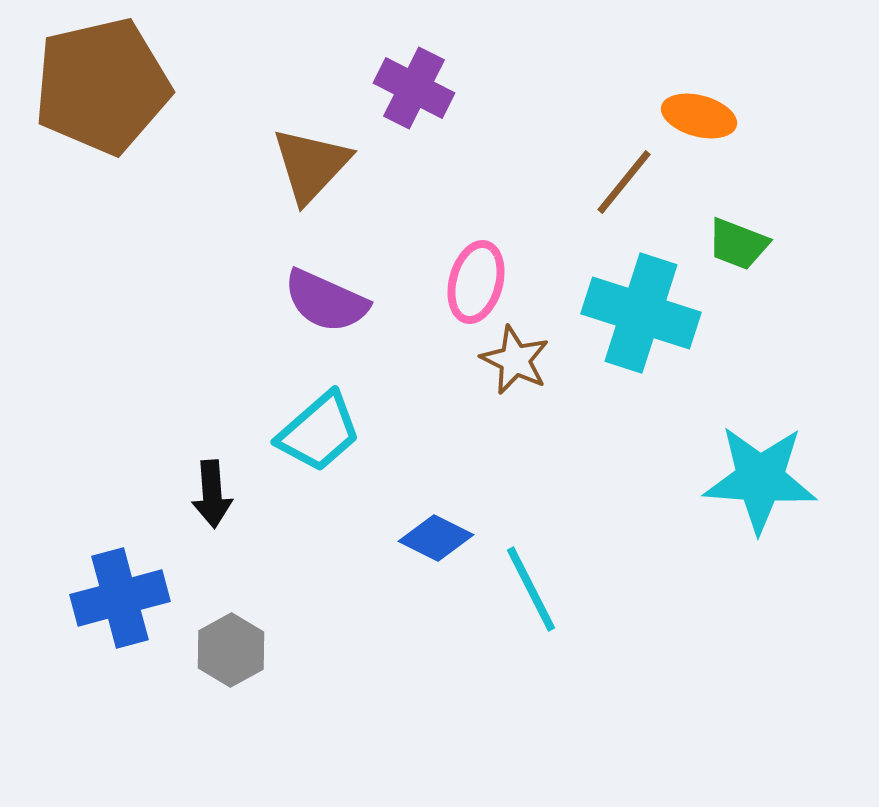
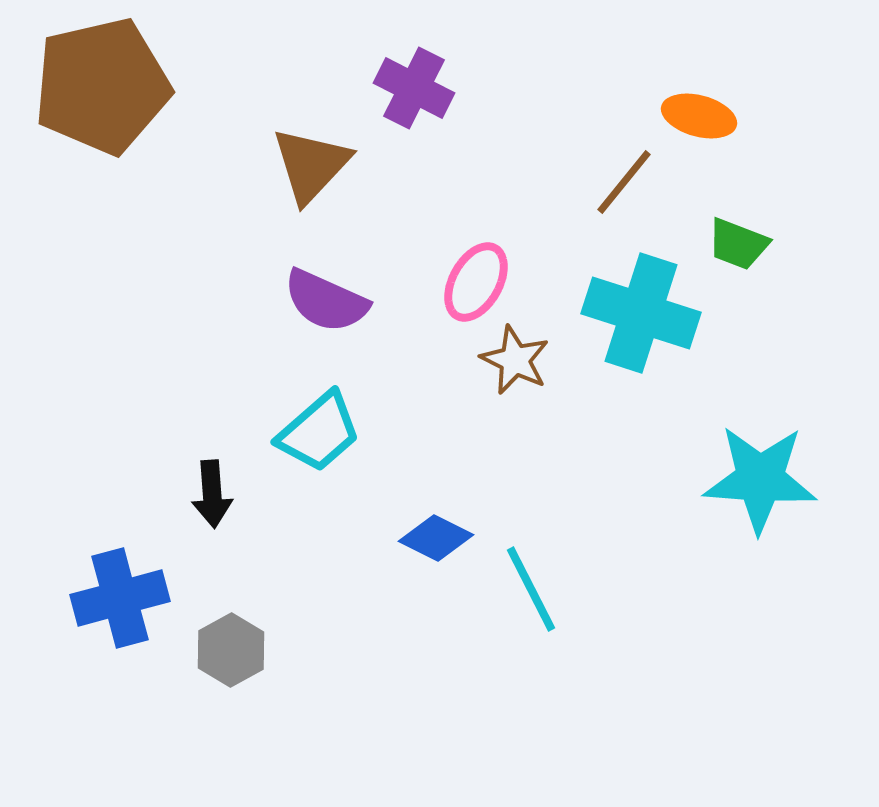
pink ellipse: rotated 14 degrees clockwise
